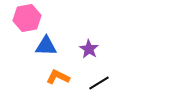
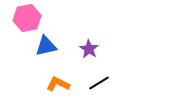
blue triangle: rotated 15 degrees counterclockwise
orange L-shape: moved 7 px down
